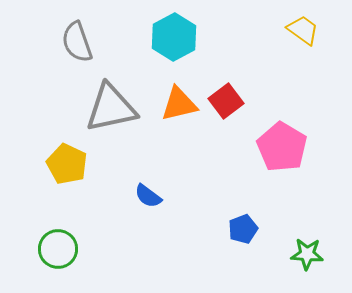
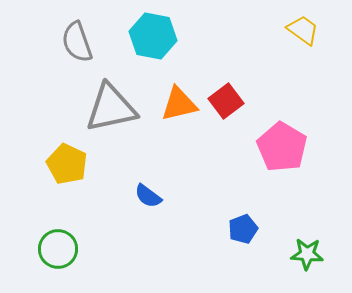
cyan hexagon: moved 21 px left, 1 px up; rotated 21 degrees counterclockwise
